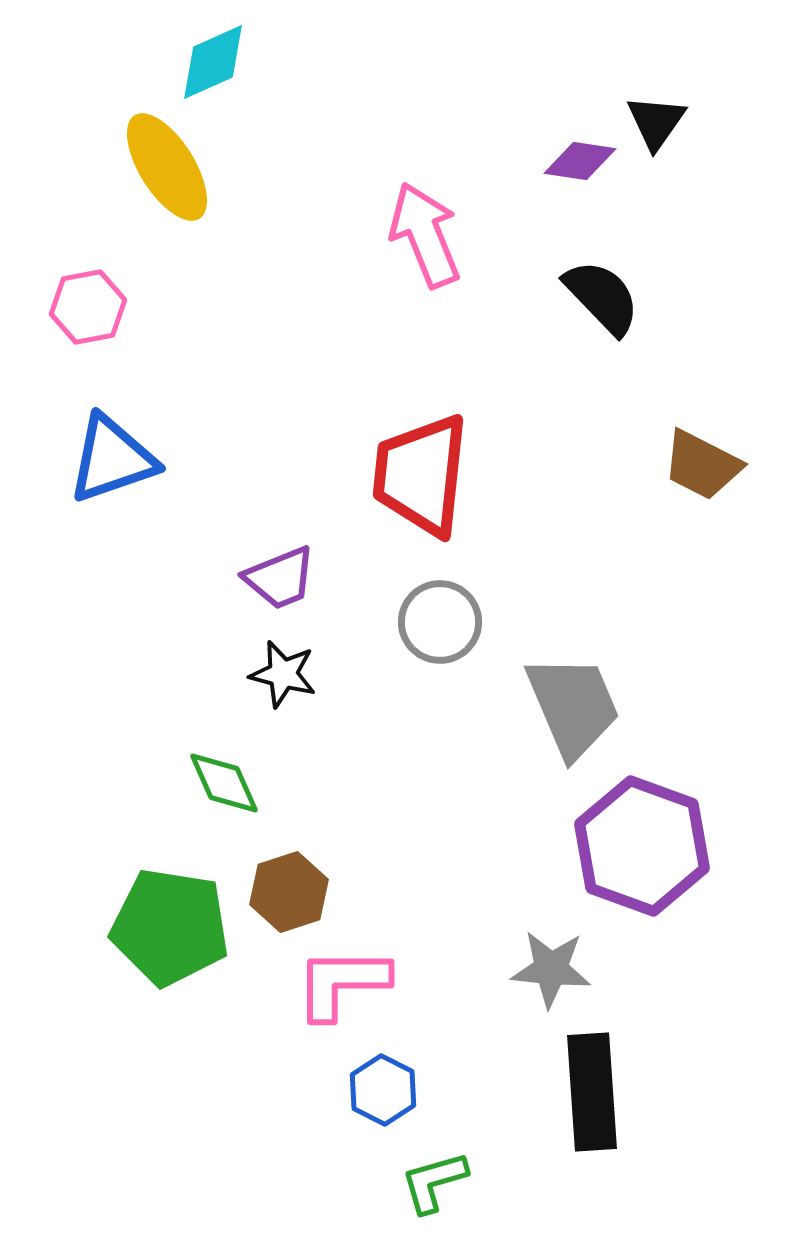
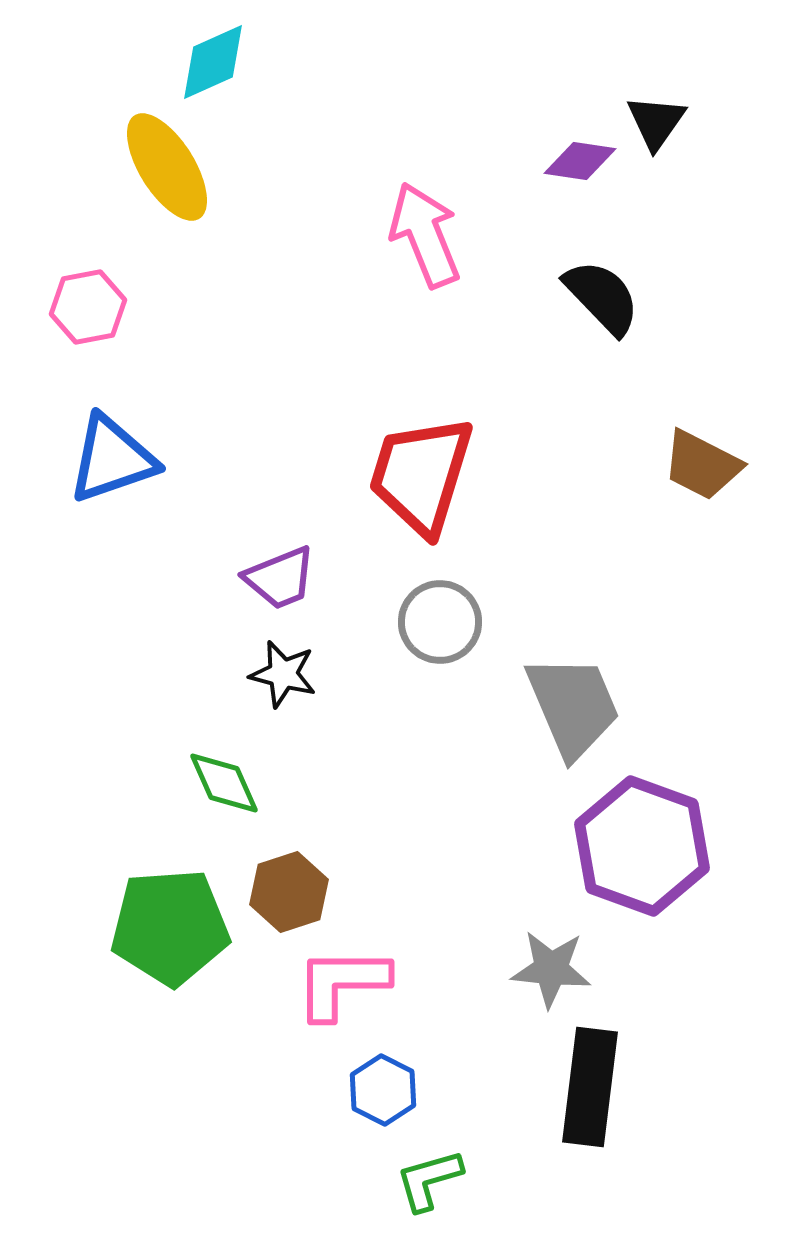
red trapezoid: rotated 11 degrees clockwise
green pentagon: rotated 13 degrees counterclockwise
black rectangle: moved 2 px left, 5 px up; rotated 11 degrees clockwise
green L-shape: moved 5 px left, 2 px up
